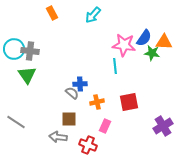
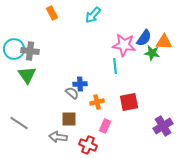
gray line: moved 3 px right, 1 px down
